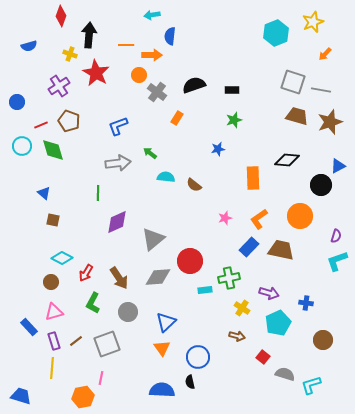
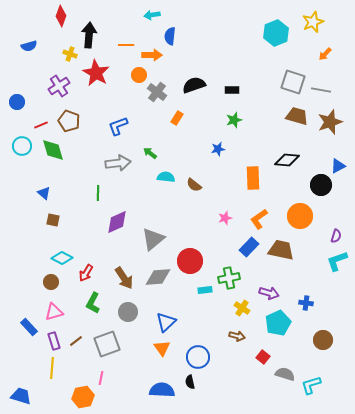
brown arrow at (119, 278): moved 5 px right
